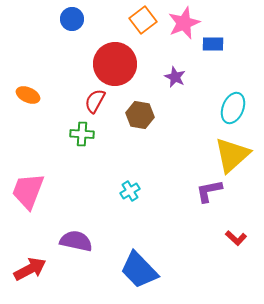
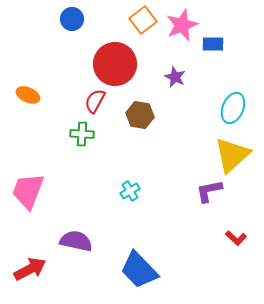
pink star: moved 2 px left, 2 px down
